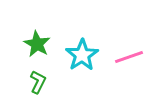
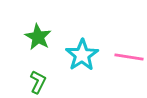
green star: moved 1 px right, 7 px up
pink line: rotated 28 degrees clockwise
